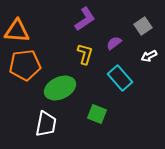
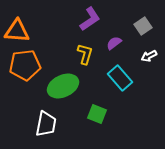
purple L-shape: moved 5 px right
green ellipse: moved 3 px right, 2 px up
